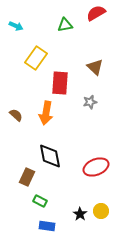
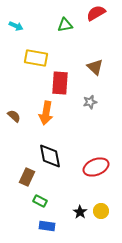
yellow rectangle: rotated 65 degrees clockwise
brown semicircle: moved 2 px left, 1 px down
black star: moved 2 px up
